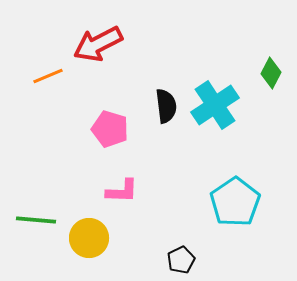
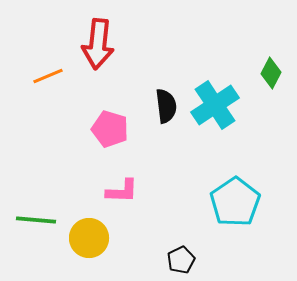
red arrow: rotated 57 degrees counterclockwise
